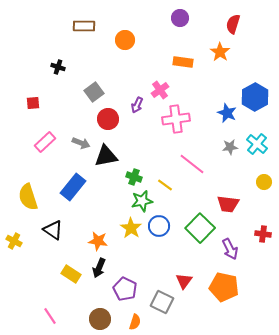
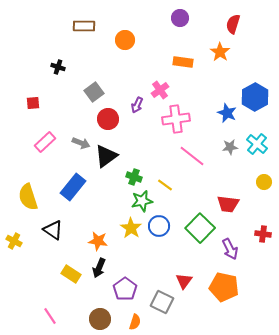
black triangle at (106, 156): rotated 25 degrees counterclockwise
pink line at (192, 164): moved 8 px up
purple pentagon at (125, 289): rotated 10 degrees clockwise
